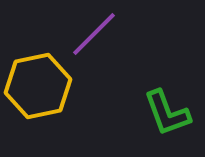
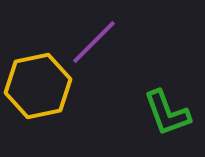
purple line: moved 8 px down
